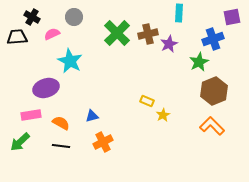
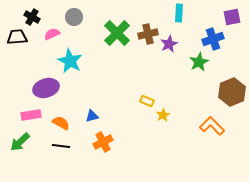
brown hexagon: moved 18 px right, 1 px down
